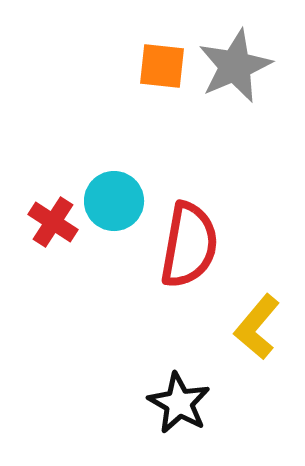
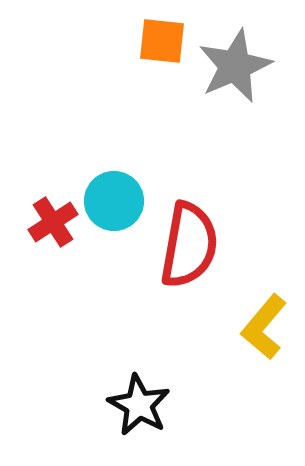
orange square: moved 25 px up
red cross: rotated 24 degrees clockwise
yellow L-shape: moved 7 px right
black star: moved 40 px left, 2 px down
